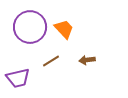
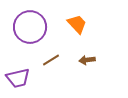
orange trapezoid: moved 13 px right, 5 px up
brown line: moved 1 px up
